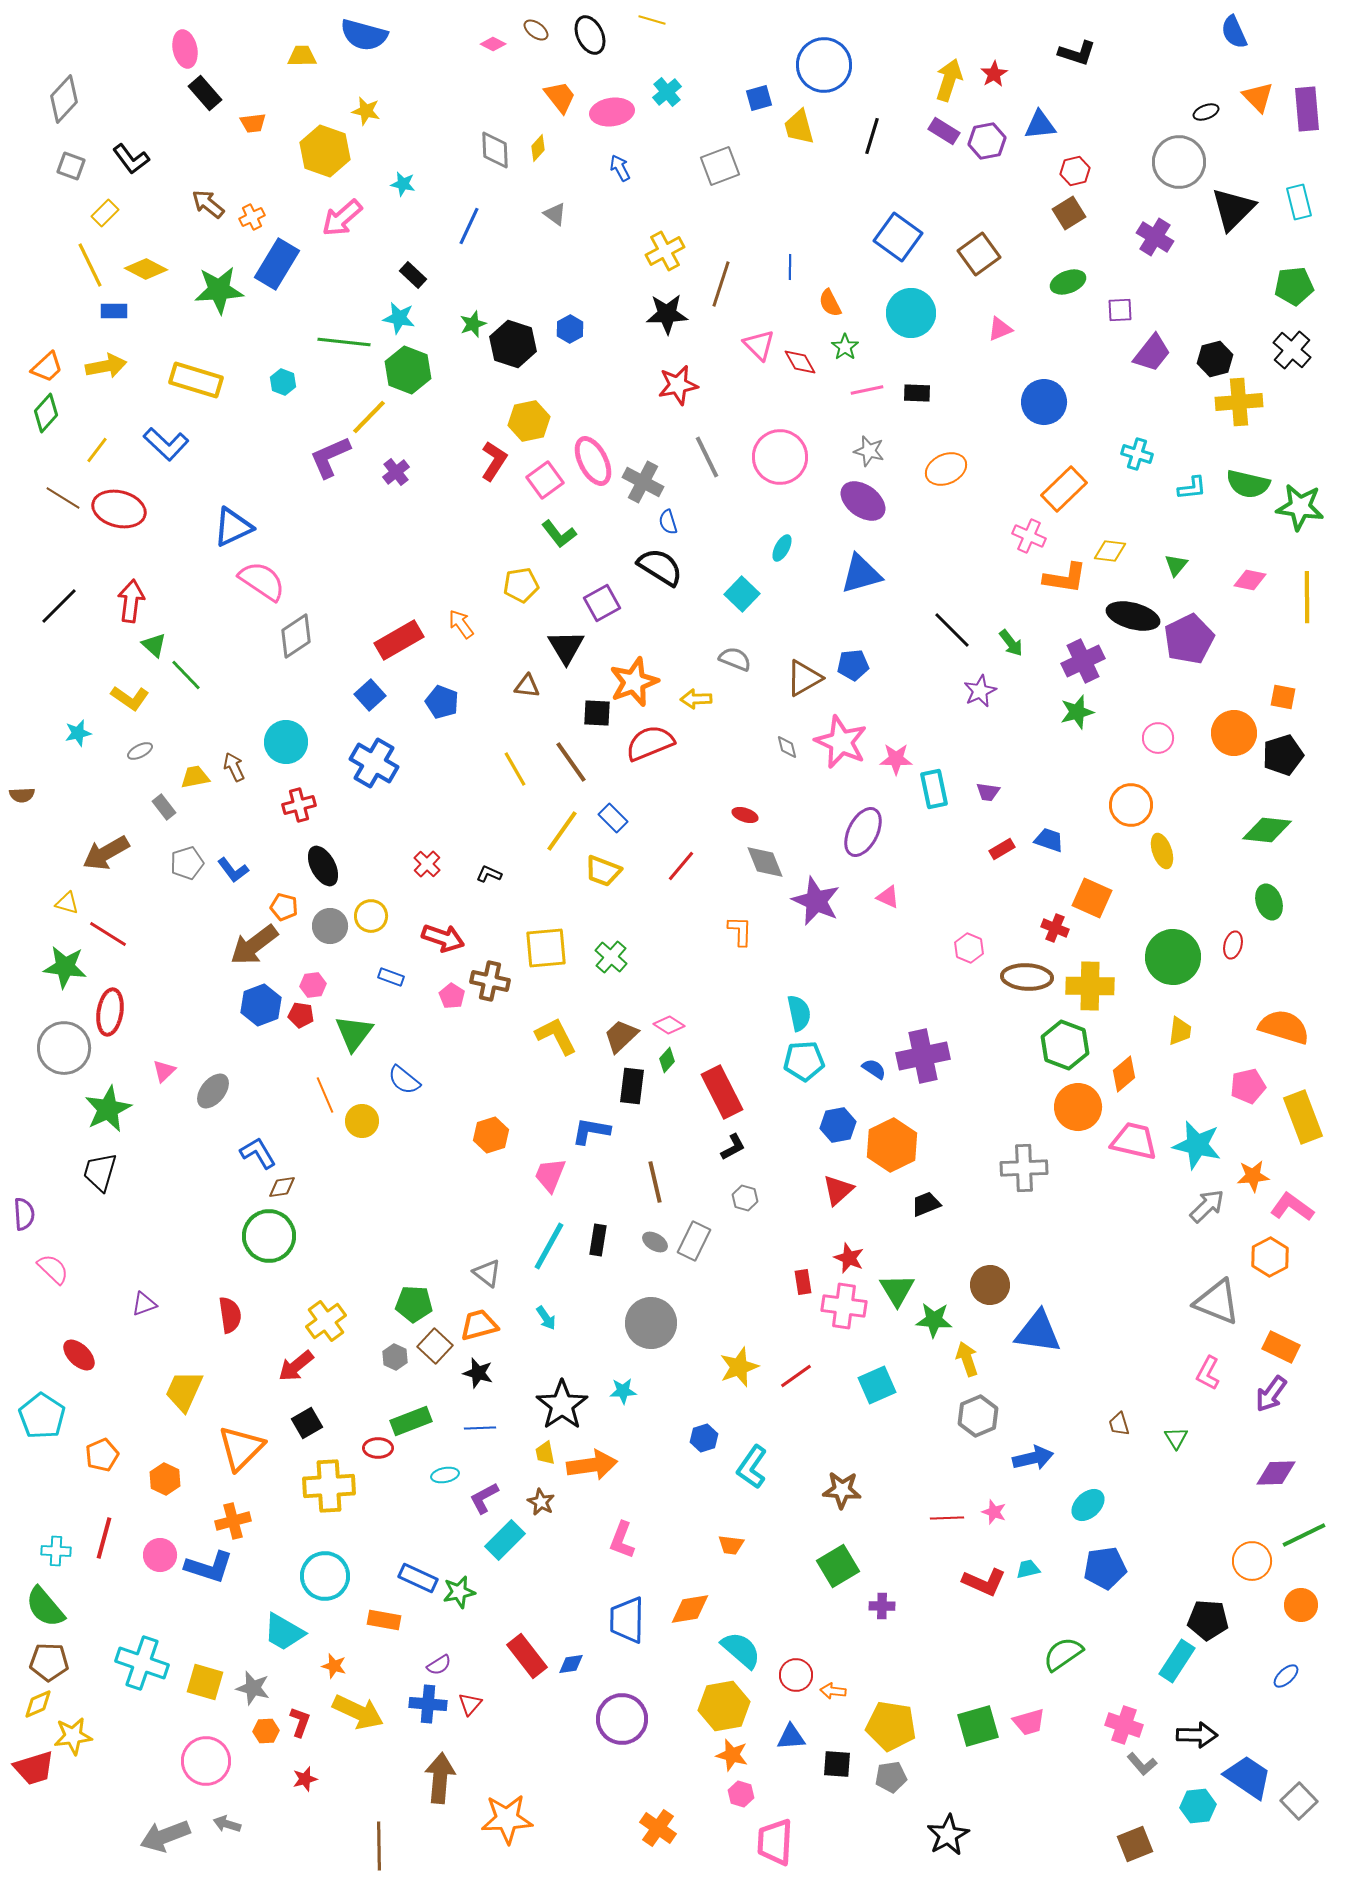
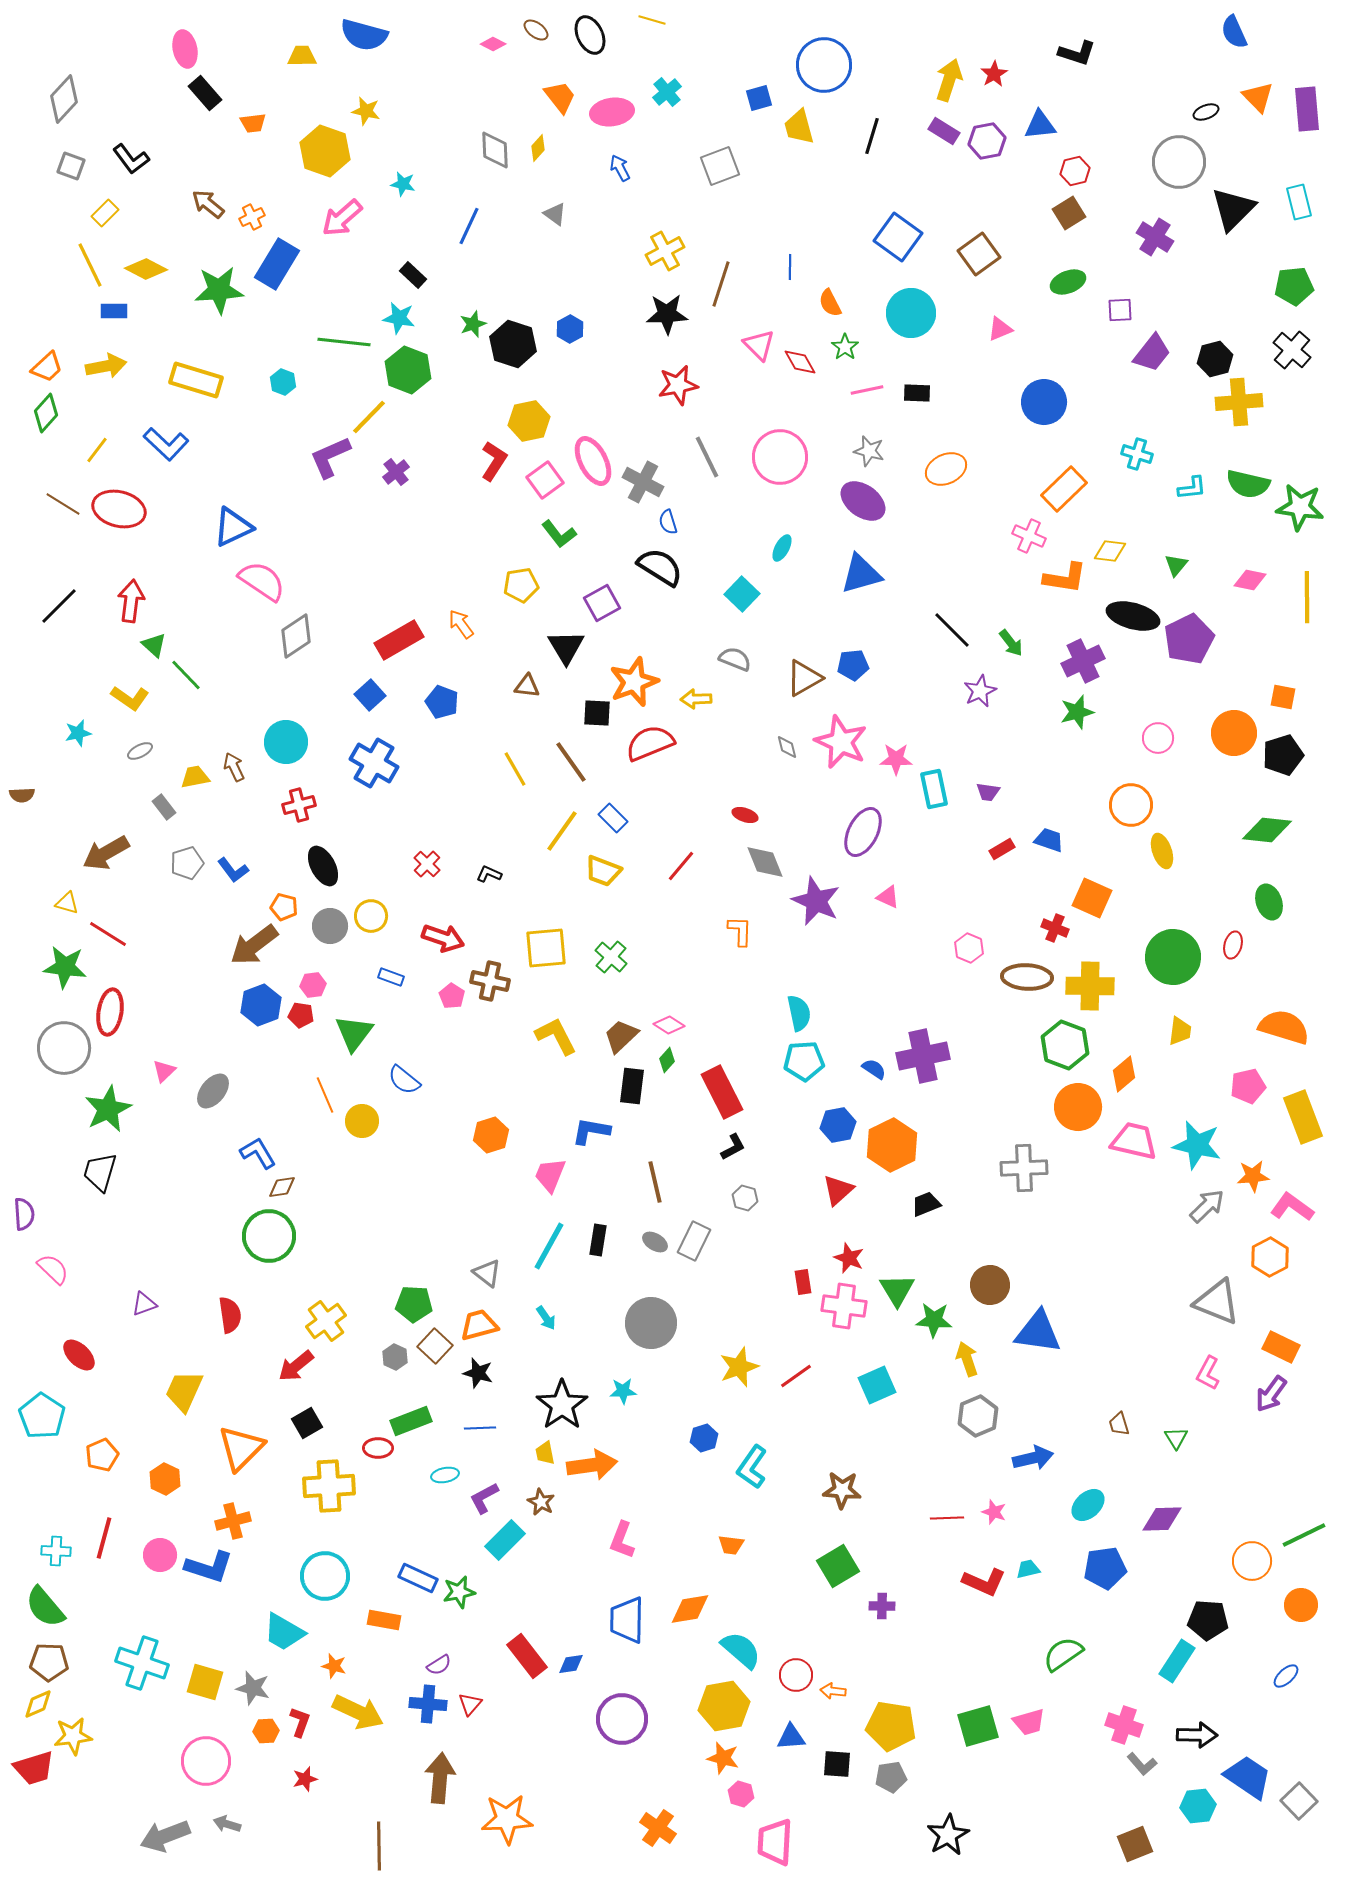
brown line at (63, 498): moved 6 px down
purple diamond at (1276, 1473): moved 114 px left, 46 px down
orange star at (732, 1755): moved 9 px left, 3 px down
